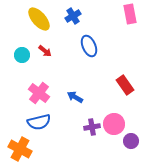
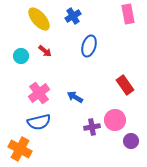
pink rectangle: moved 2 px left
blue ellipse: rotated 40 degrees clockwise
cyan circle: moved 1 px left, 1 px down
pink cross: rotated 15 degrees clockwise
pink circle: moved 1 px right, 4 px up
